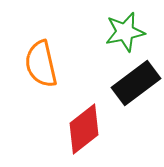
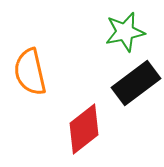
orange semicircle: moved 11 px left, 8 px down
